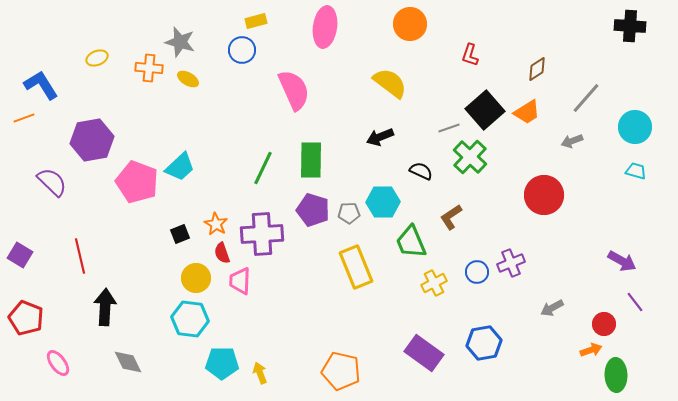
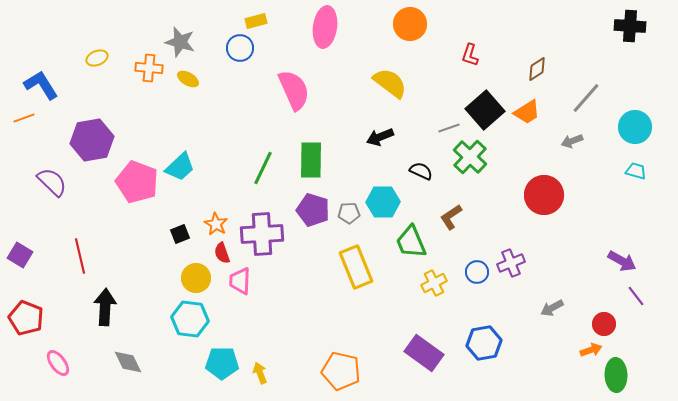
blue circle at (242, 50): moved 2 px left, 2 px up
purple line at (635, 302): moved 1 px right, 6 px up
